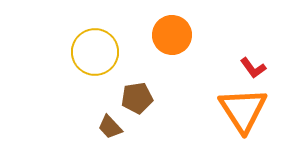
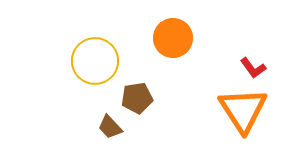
orange circle: moved 1 px right, 3 px down
yellow circle: moved 9 px down
